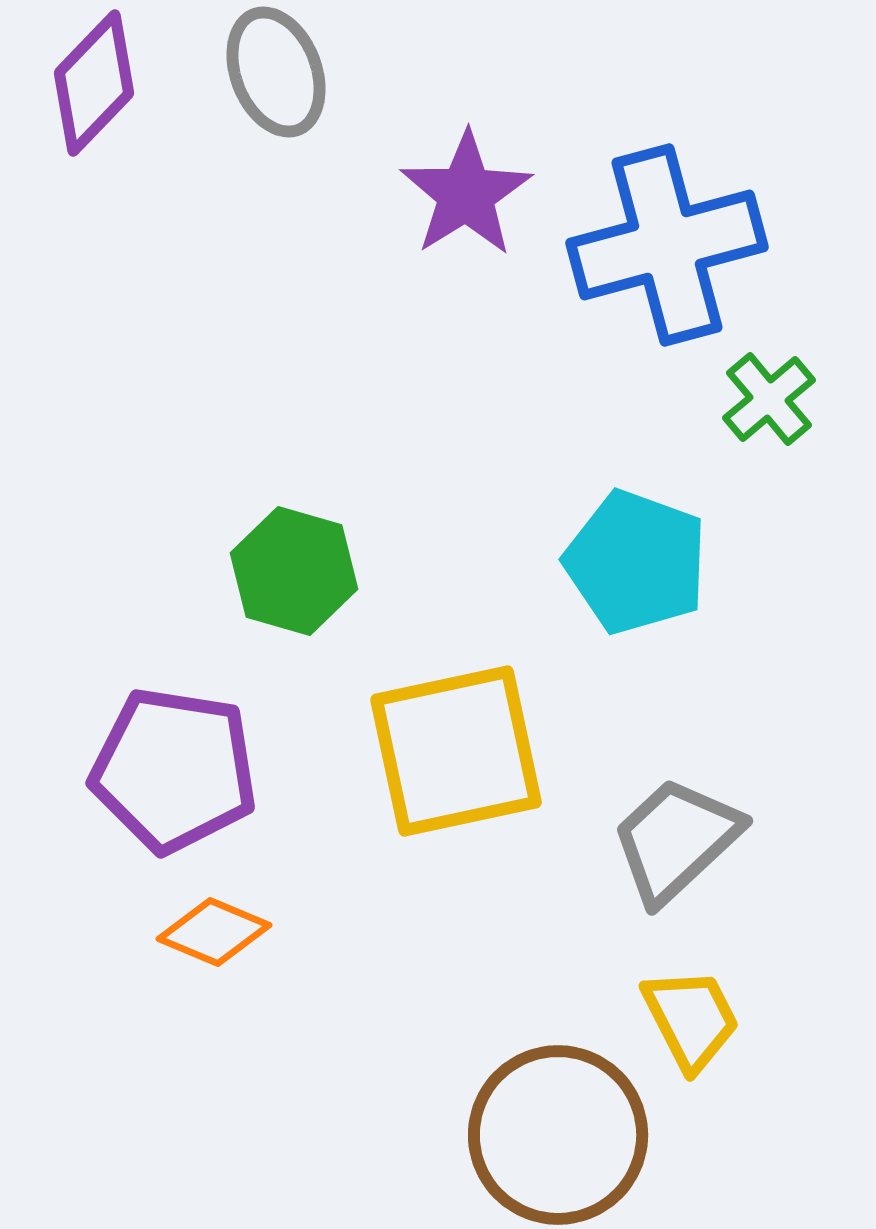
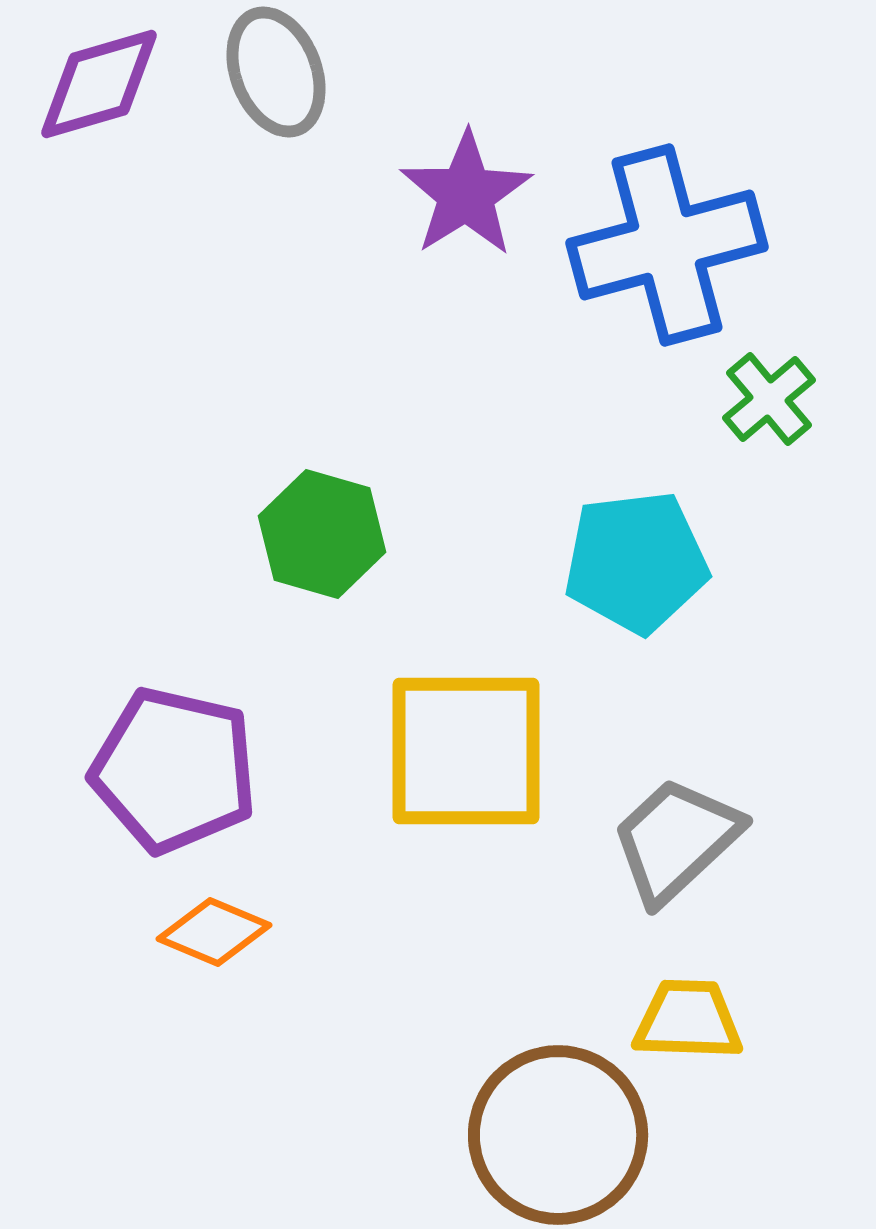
purple diamond: moved 5 px right, 1 px down; rotated 30 degrees clockwise
cyan pentagon: rotated 27 degrees counterclockwise
green hexagon: moved 28 px right, 37 px up
yellow square: moved 10 px right; rotated 12 degrees clockwise
purple pentagon: rotated 4 degrees clockwise
yellow trapezoid: moved 3 px left, 1 px down; rotated 61 degrees counterclockwise
